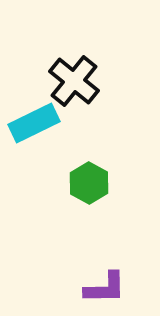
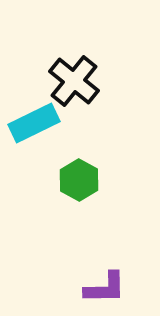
green hexagon: moved 10 px left, 3 px up
